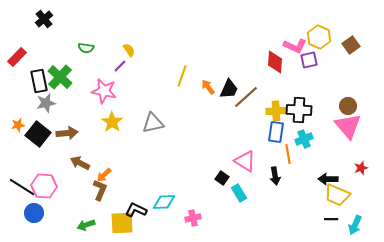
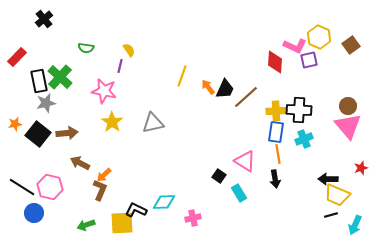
purple line at (120, 66): rotated 32 degrees counterclockwise
black trapezoid at (229, 89): moved 4 px left
orange star at (18, 125): moved 3 px left, 1 px up
orange line at (288, 154): moved 10 px left
black arrow at (275, 176): moved 3 px down
black square at (222, 178): moved 3 px left, 2 px up
pink hexagon at (44, 186): moved 6 px right, 1 px down; rotated 10 degrees clockwise
black line at (331, 219): moved 4 px up; rotated 16 degrees counterclockwise
